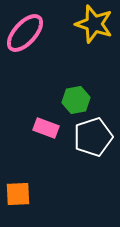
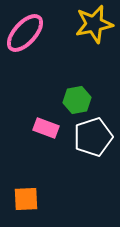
yellow star: rotated 30 degrees counterclockwise
green hexagon: moved 1 px right
orange square: moved 8 px right, 5 px down
